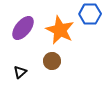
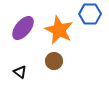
orange star: moved 1 px left
brown circle: moved 2 px right
black triangle: rotated 40 degrees counterclockwise
